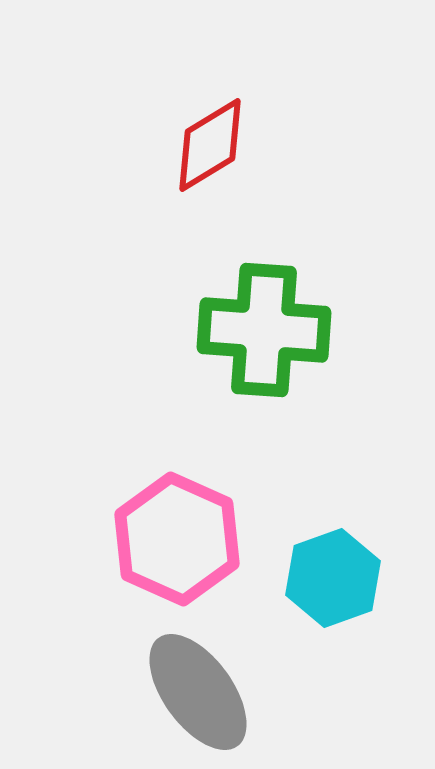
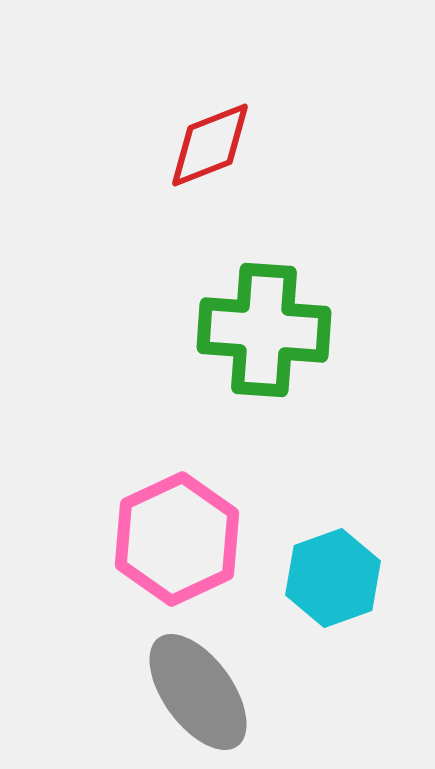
red diamond: rotated 10 degrees clockwise
pink hexagon: rotated 11 degrees clockwise
